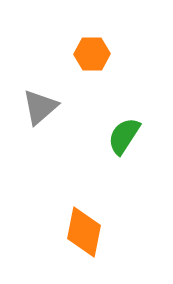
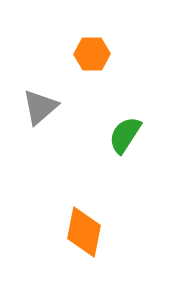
green semicircle: moved 1 px right, 1 px up
